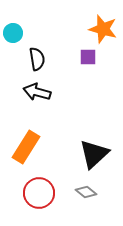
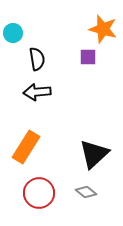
black arrow: rotated 20 degrees counterclockwise
